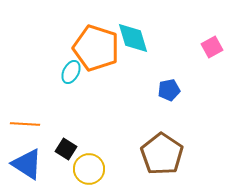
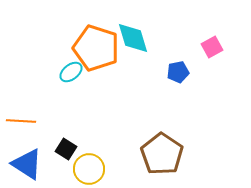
cyan ellipse: rotated 25 degrees clockwise
blue pentagon: moved 9 px right, 18 px up
orange line: moved 4 px left, 3 px up
